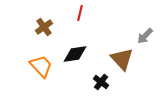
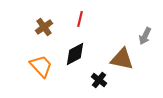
red line: moved 6 px down
gray arrow: rotated 18 degrees counterclockwise
black diamond: rotated 20 degrees counterclockwise
brown triangle: rotated 35 degrees counterclockwise
black cross: moved 2 px left, 2 px up
